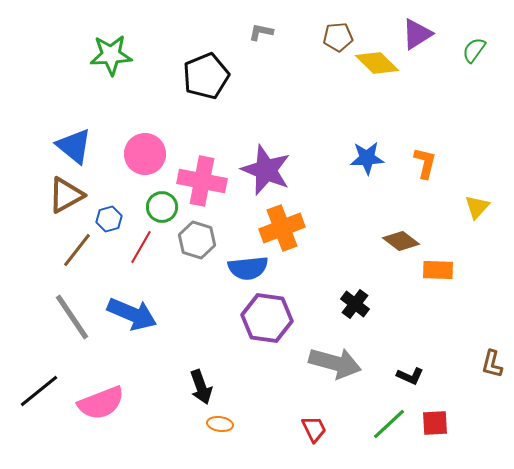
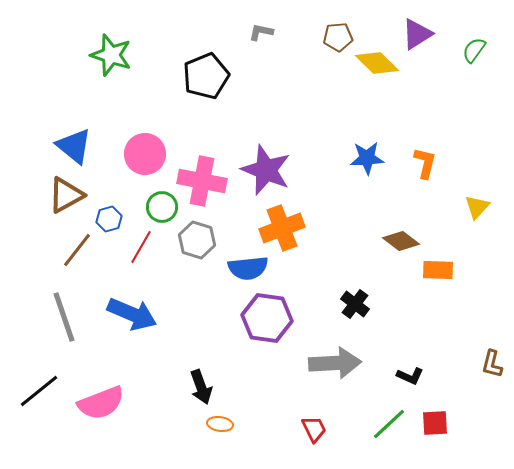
green star: rotated 21 degrees clockwise
gray line: moved 8 px left; rotated 15 degrees clockwise
gray arrow: rotated 18 degrees counterclockwise
